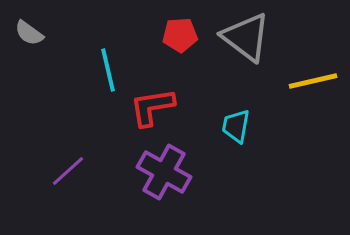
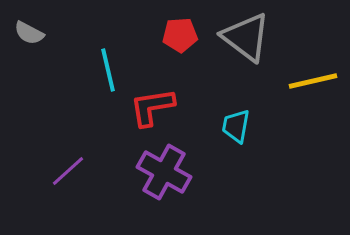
gray semicircle: rotated 8 degrees counterclockwise
